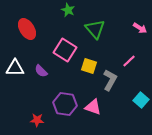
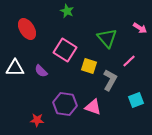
green star: moved 1 px left, 1 px down
green triangle: moved 12 px right, 9 px down
cyan square: moved 5 px left; rotated 28 degrees clockwise
